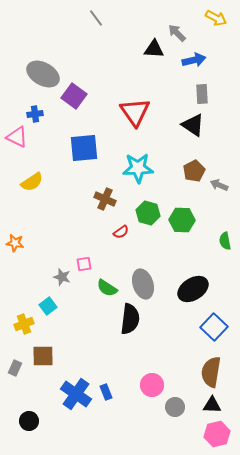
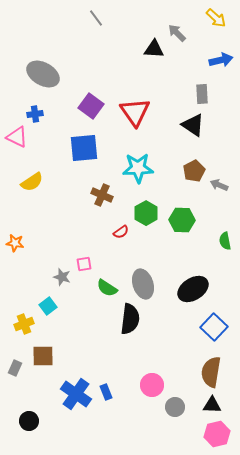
yellow arrow at (216, 18): rotated 15 degrees clockwise
blue arrow at (194, 60): moved 27 px right
purple square at (74, 96): moved 17 px right, 10 px down
brown cross at (105, 199): moved 3 px left, 4 px up
green hexagon at (148, 213): moved 2 px left; rotated 15 degrees clockwise
